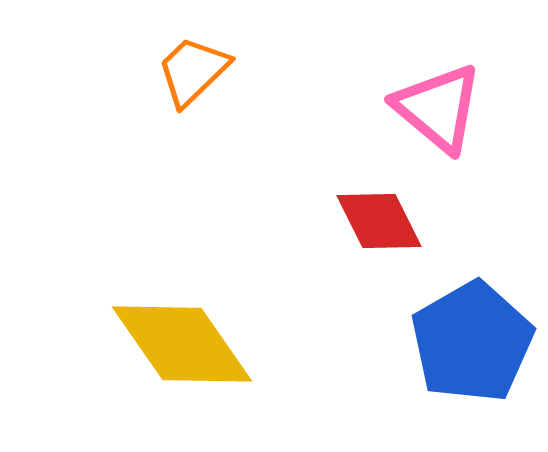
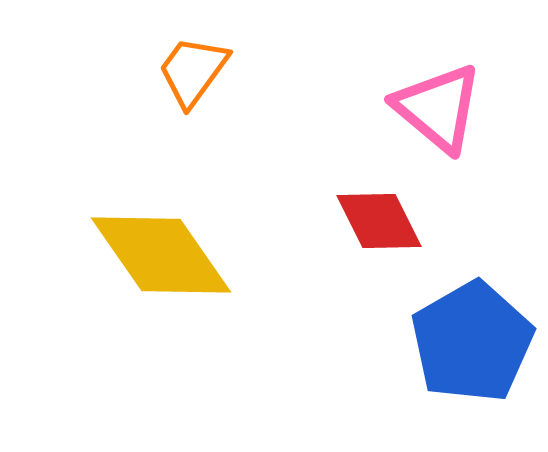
orange trapezoid: rotated 10 degrees counterclockwise
yellow diamond: moved 21 px left, 89 px up
